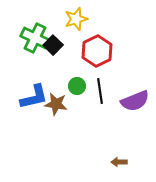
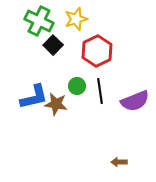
green cross: moved 4 px right, 17 px up
